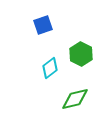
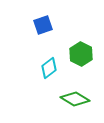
cyan diamond: moved 1 px left
green diamond: rotated 44 degrees clockwise
